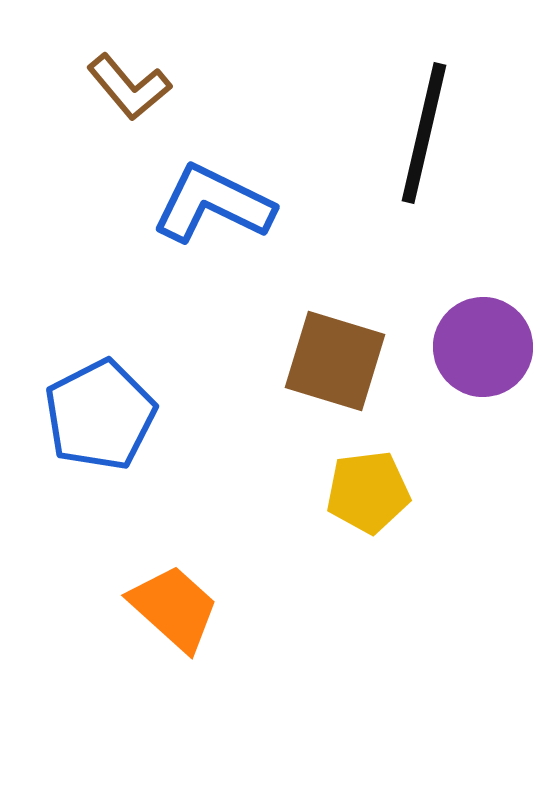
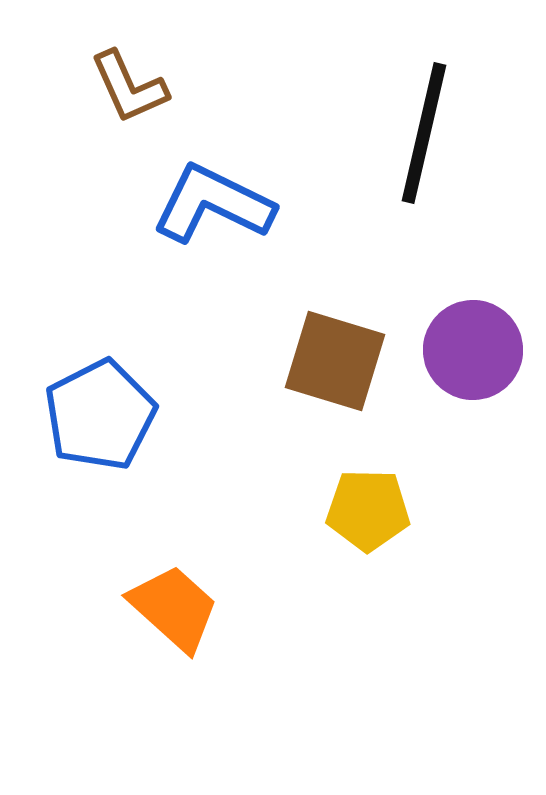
brown L-shape: rotated 16 degrees clockwise
purple circle: moved 10 px left, 3 px down
yellow pentagon: moved 18 px down; rotated 8 degrees clockwise
